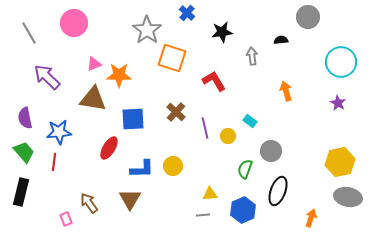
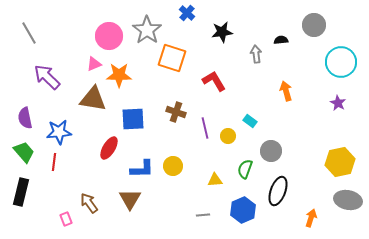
gray circle at (308, 17): moved 6 px right, 8 px down
pink circle at (74, 23): moved 35 px right, 13 px down
gray arrow at (252, 56): moved 4 px right, 2 px up
brown cross at (176, 112): rotated 24 degrees counterclockwise
yellow triangle at (210, 194): moved 5 px right, 14 px up
gray ellipse at (348, 197): moved 3 px down
